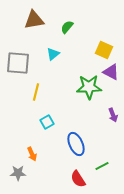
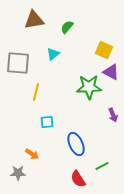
cyan square: rotated 24 degrees clockwise
orange arrow: rotated 32 degrees counterclockwise
